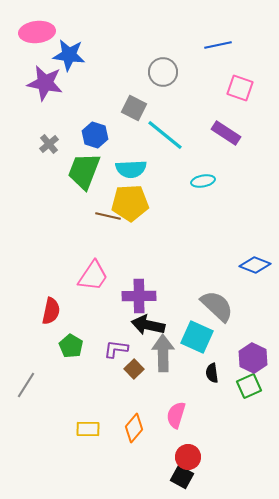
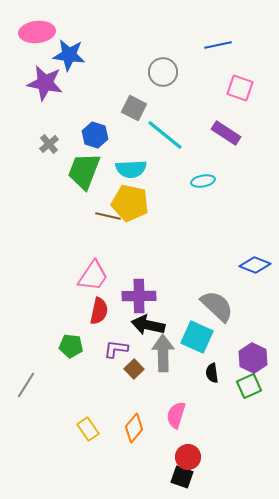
yellow pentagon: rotated 15 degrees clockwise
red semicircle: moved 48 px right
green pentagon: rotated 25 degrees counterclockwise
yellow rectangle: rotated 55 degrees clockwise
black square: rotated 10 degrees counterclockwise
